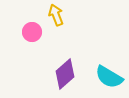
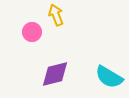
purple diamond: moved 10 px left; rotated 28 degrees clockwise
